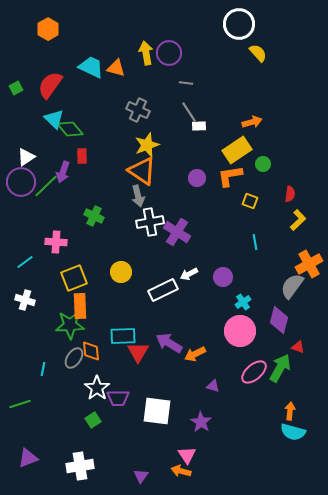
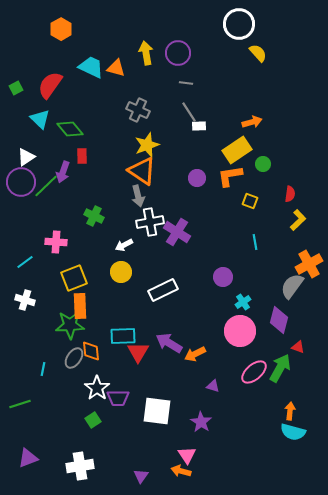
orange hexagon at (48, 29): moved 13 px right
purple circle at (169, 53): moved 9 px right
cyan triangle at (54, 119): moved 14 px left
white arrow at (189, 274): moved 65 px left, 29 px up
